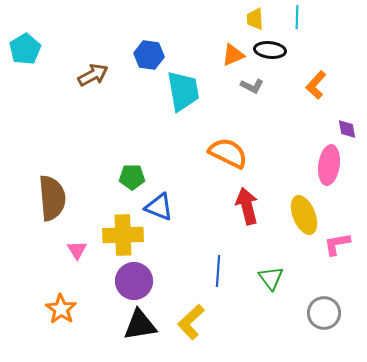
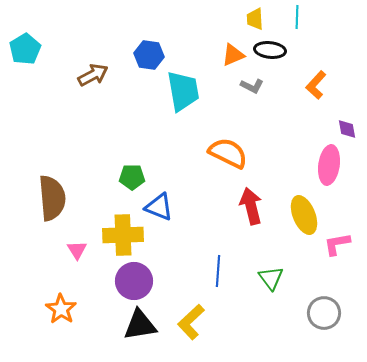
red arrow: moved 4 px right
